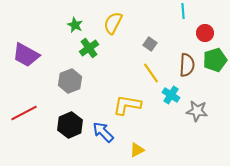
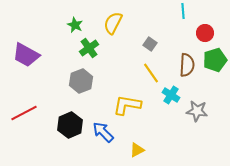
gray hexagon: moved 11 px right
